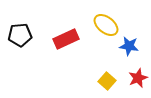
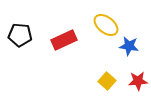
black pentagon: rotated 10 degrees clockwise
red rectangle: moved 2 px left, 1 px down
red star: moved 3 px down; rotated 18 degrees clockwise
